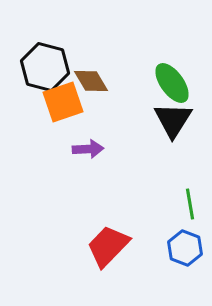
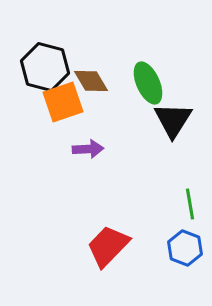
green ellipse: moved 24 px left; rotated 12 degrees clockwise
